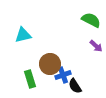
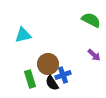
purple arrow: moved 2 px left, 9 px down
brown circle: moved 2 px left
black semicircle: moved 23 px left, 3 px up
